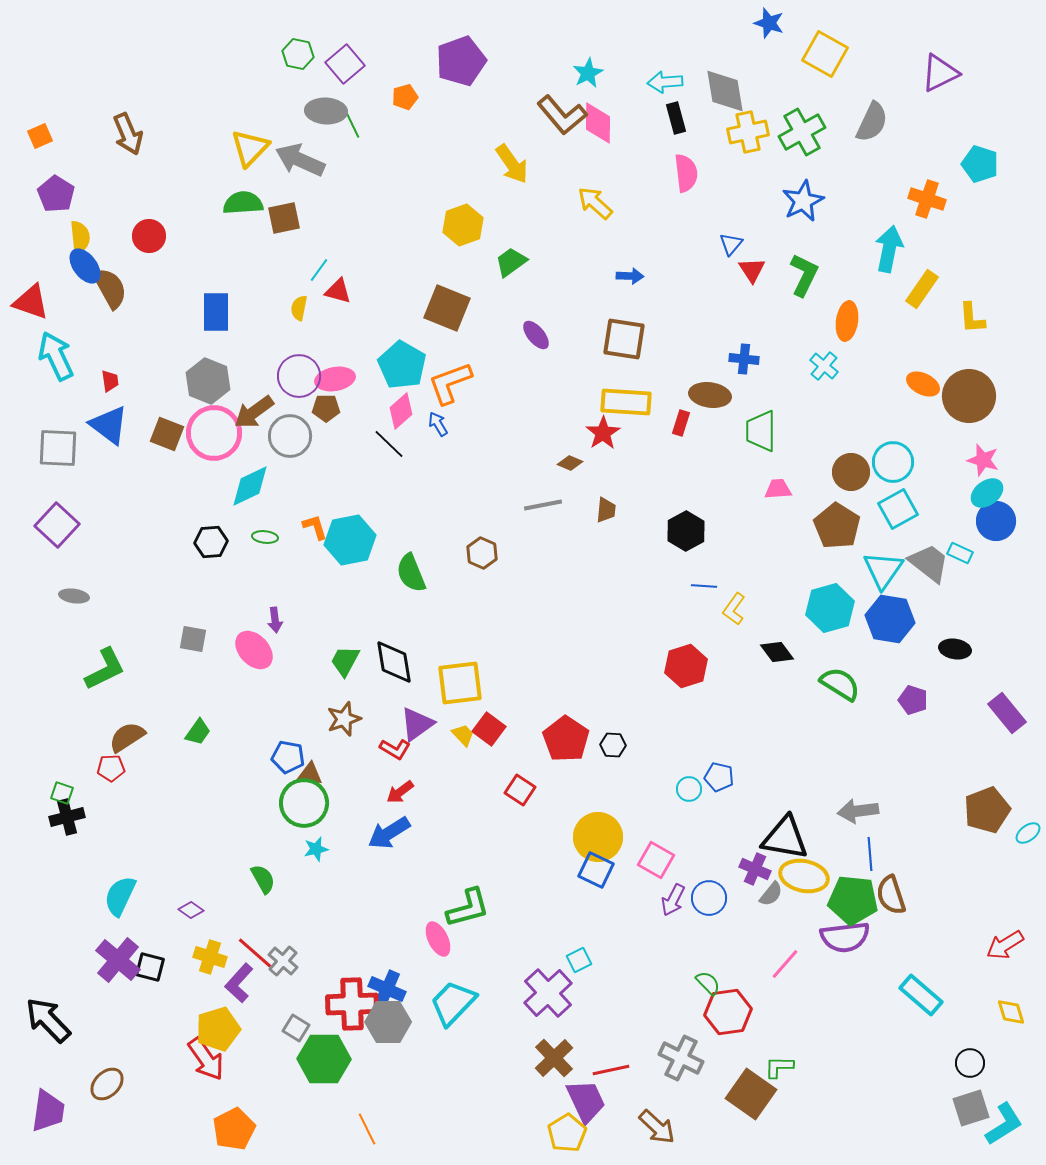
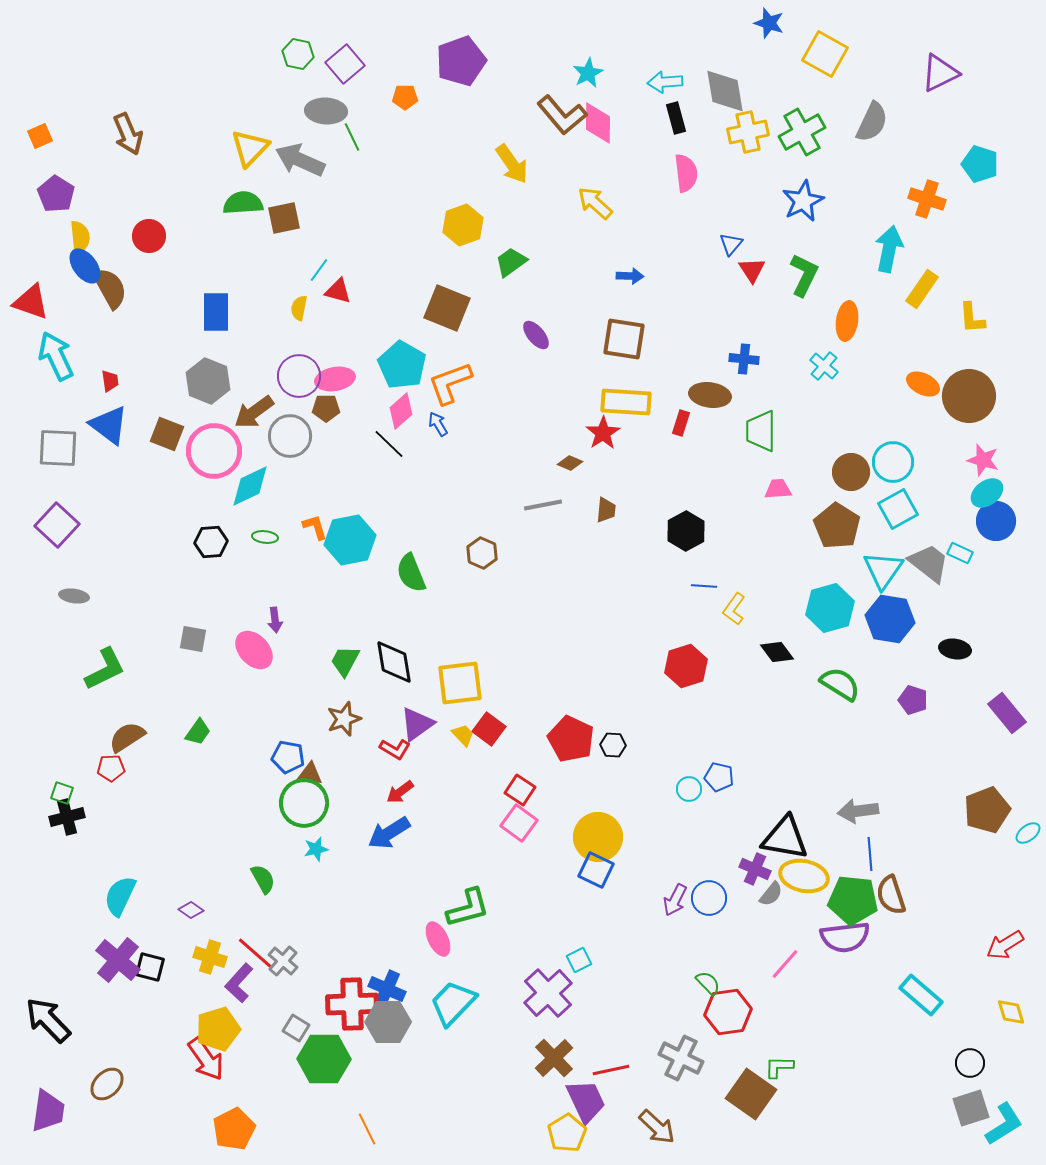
orange pentagon at (405, 97): rotated 15 degrees clockwise
green line at (352, 124): moved 13 px down
pink circle at (214, 433): moved 18 px down
red pentagon at (566, 739): moved 5 px right; rotated 9 degrees counterclockwise
pink square at (656, 860): moved 137 px left, 37 px up; rotated 6 degrees clockwise
purple arrow at (673, 900): moved 2 px right
